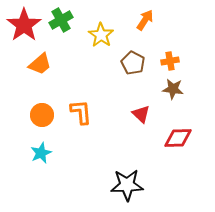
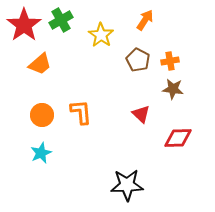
brown pentagon: moved 5 px right, 3 px up
